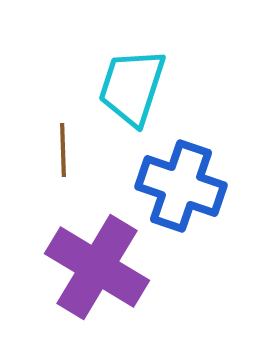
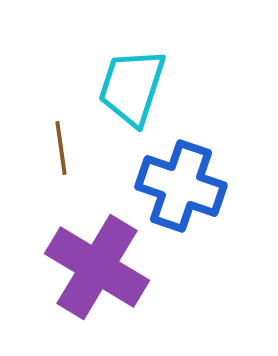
brown line: moved 2 px left, 2 px up; rotated 6 degrees counterclockwise
